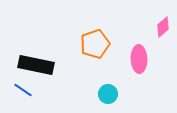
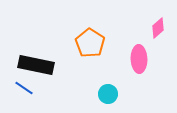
pink diamond: moved 5 px left, 1 px down
orange pentagon: moved 5 px left, 1 px up; rotated 20 degrees counterclockwise
blue line: moved 1 px right, 2 px up
